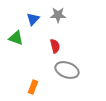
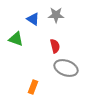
gray star: moved 2 px left
blue triangle: rotated 40 degrees counterclockwise
green triangle: moved 1 px down
gray ellipse: moved 1 px left, 2 px up
